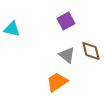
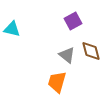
purple square: moved 7 px right
orange trapezoid: rotated 40 degrees counterclockwise
